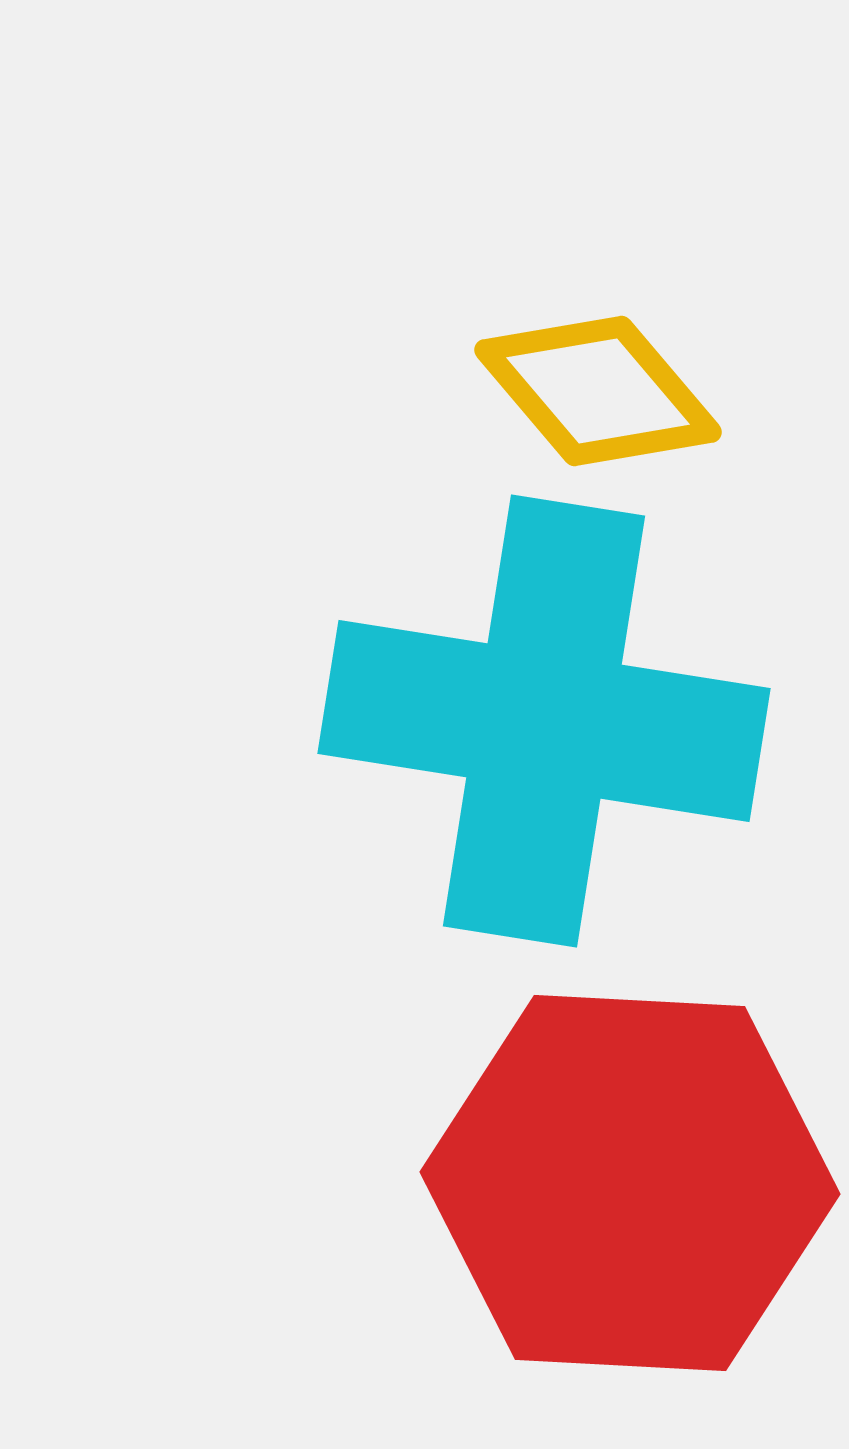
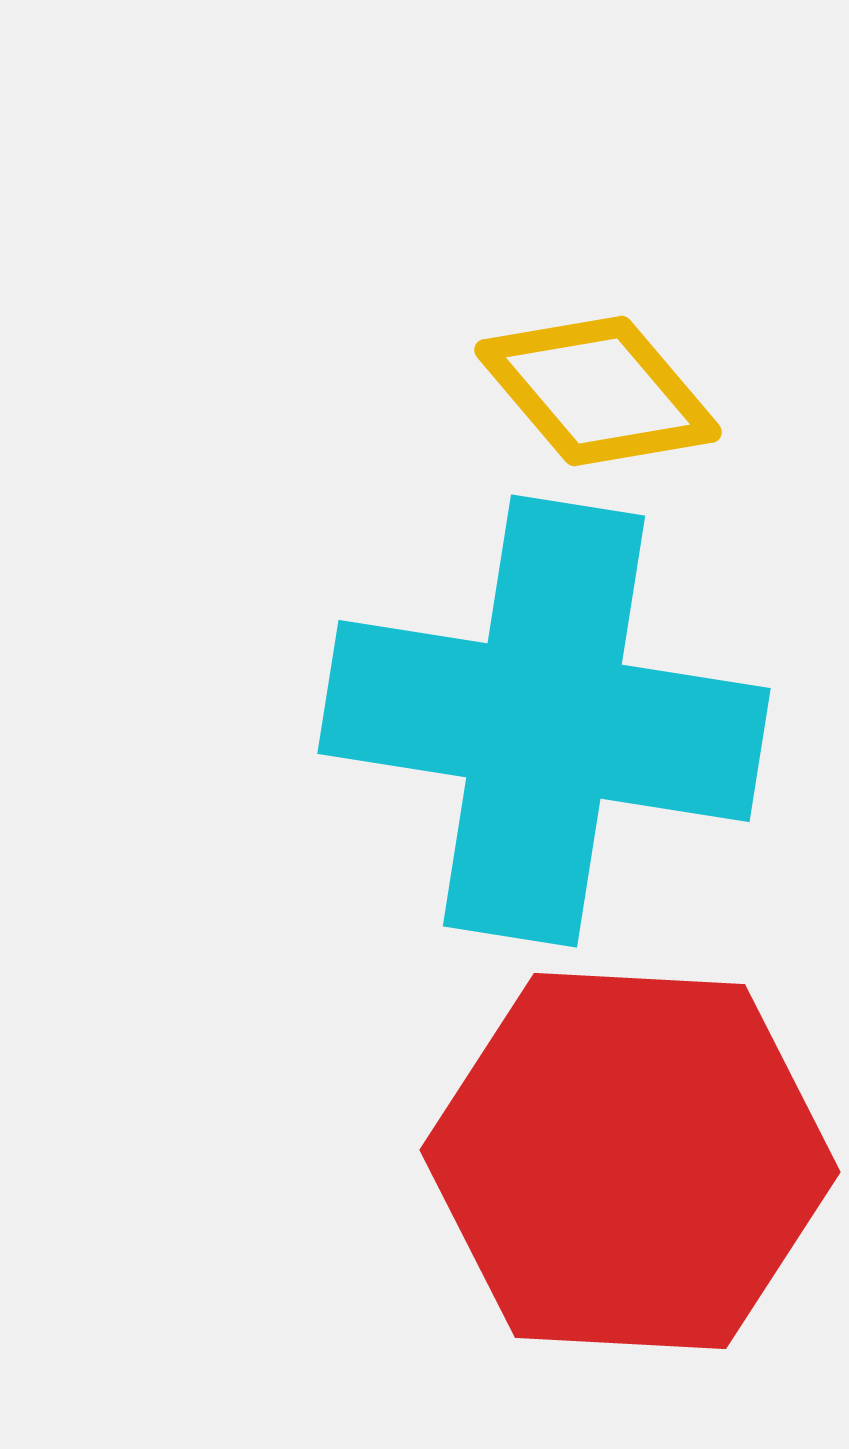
red hexagon: moved 22 px up
